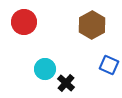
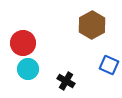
red circle: moved 1 px left, 21 px down
cyan circle: moved 17 px left
black cross: moved 2 px up; rotated 12 degrees counterclockwise
